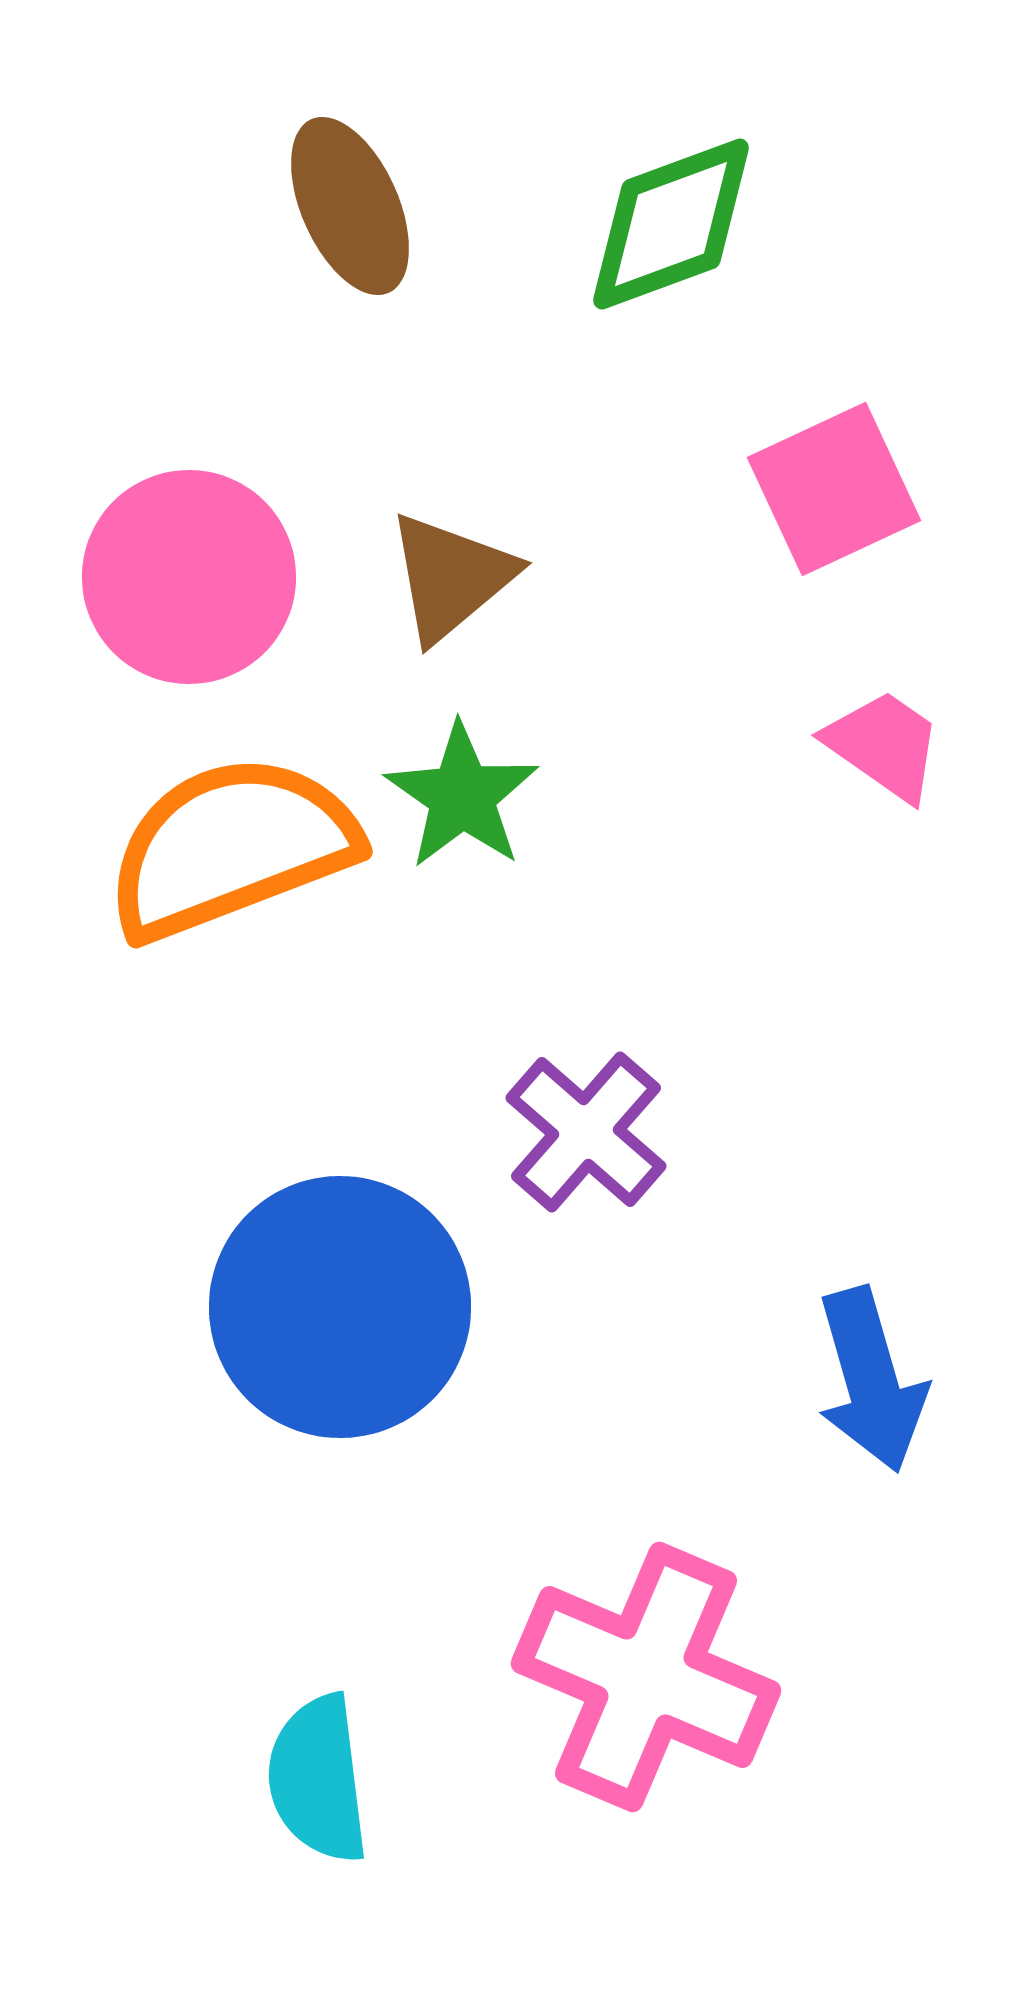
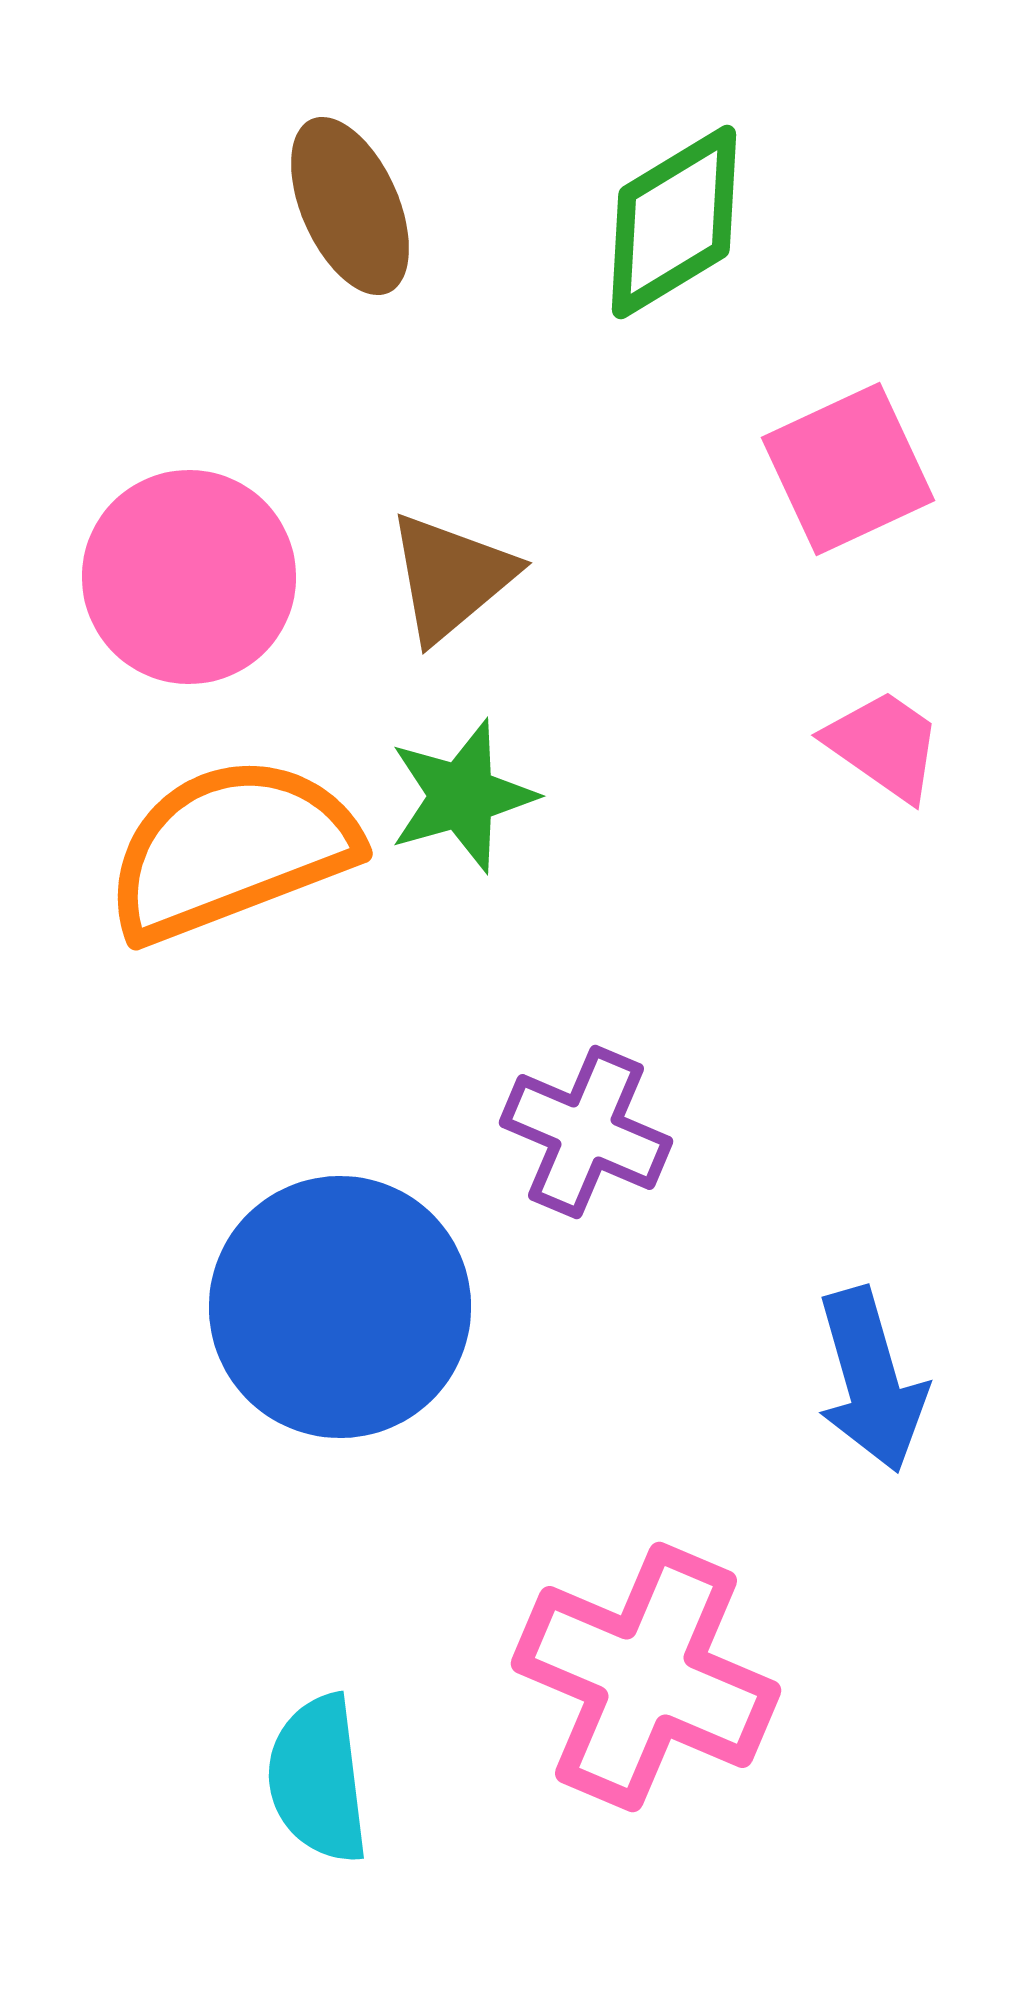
green diamond: moved 3 px right, 2 px up; rotated 11 degrees counterclockwise
pink square: moved 14 px right, 20 px up
green star: rotated 21 degrees clockwise
orange semicircle: moved 2 px down
purple cross: rotated 18 degrees counterclockwise
